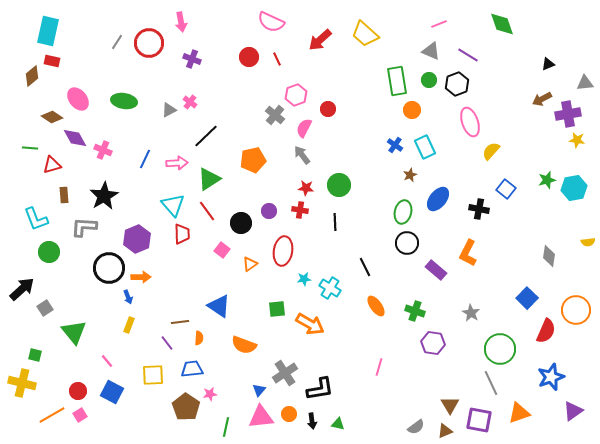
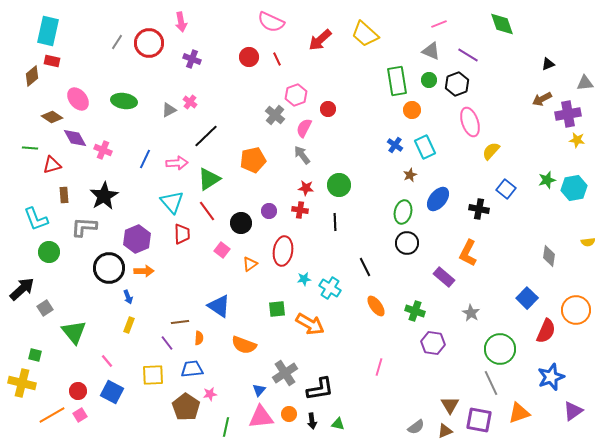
cyan triangle at (173, 205): moved 1 px left, 3 px up
purple rectangle at (436, 270): moved 8 px right, 7 px down
orange arrow at (141, 277): moved 3 px right, 6 px up
